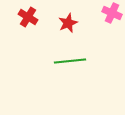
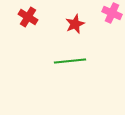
red star: moved 7 px right, 1 px down
